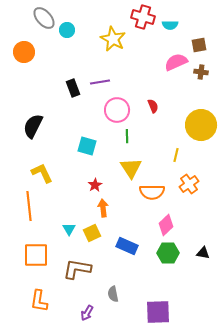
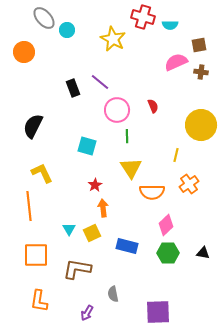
purple line: rotated 48 degrees clockwise
blue rectangle: rotated 10 degrees counterclockwise
